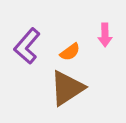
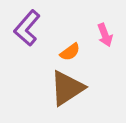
pink arrow: rotated 20 degrees counterclockwise
purple L-shape: moved 18 px up
